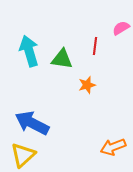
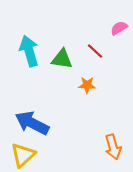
pink semicircle: moved 2 px left
red line: moved 5 px down; rotated 54 degrees counterclockwise
orange star: rotated 18 degrees clockwise
orange arrow: rotated 85 degrees counterclockwise
